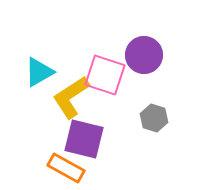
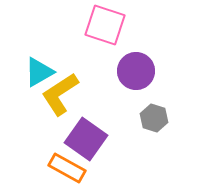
purple circle: moved 8 px left, 16 px down
pink square: moved 50 px up
yellow L-shape: moved 11 px left, 3 px up
purple square: moved 2 px right; rotated 21 degrees clockwise
orange rectangle: moved 1 px right
